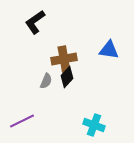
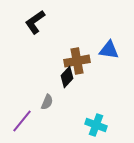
brown cross: moved 13 px right, 2 px down
gray semicircle: moved 1 px right, 21 px down
purple line: rotated 25 degrees counterclockwise
cyan cross: moved 2 px right
